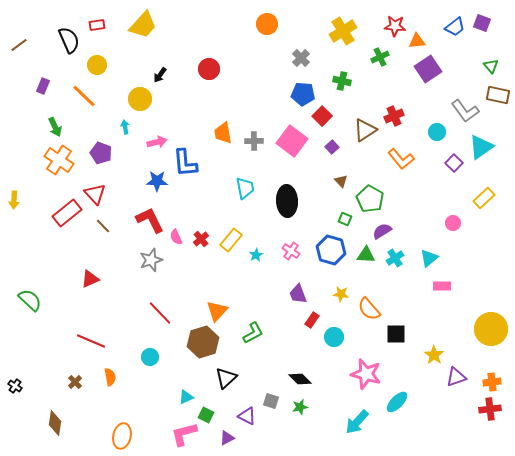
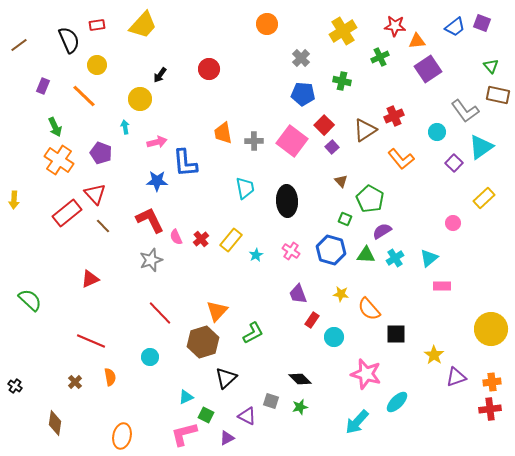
red square at (322, 116): moved 2 px right, 9 px down
